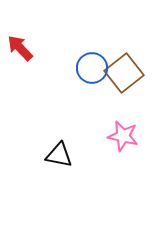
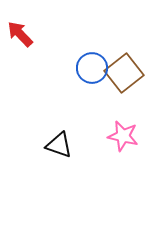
red arrow: moved 14 px up
black triangle: moved 10 px up; rotated 8 degrees clockwise
